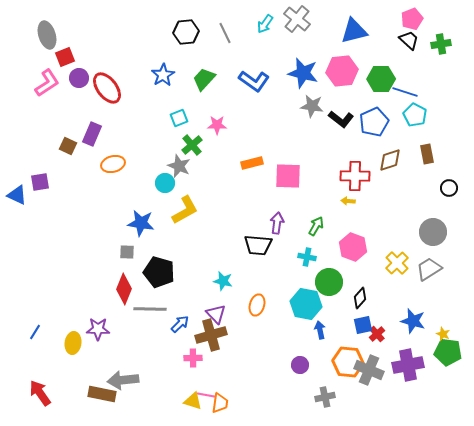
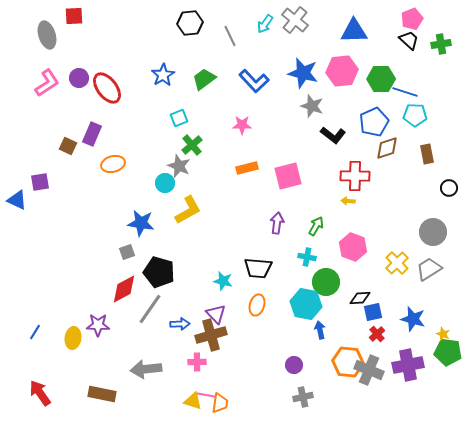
gray cross at (297, 19): moved 2 px left, 1 px down
blue triangle at (354, 31): rotated 12 degrees clockwise
black hexagon at (186, 32): moved 4 px right, 9 px up
gray line at (225, 33): moved 5 px right, 3 px down
red square at (65, 57): moved 9 px right, 41 px up; rotated 18 degrees clockwise
green trapezoid at (204, 79): rotated 10 degrees clockwise
blue L-shape at (254, 81): rotated 12 degrees clockwise
gray star at (312, 106): rotated 10 degrees clockwise
cyan pentagon at (415, 115): rotated 25 degrees counterclockwise
black L-shape at (341, 119): moved 8 px left, 16 px down
pink star at (217, 125): moved 25 px right
brown diamond at (390, 160): moved 3 px left, 12 px up
orange rectangle at (252, 163): moved 5 px left, 5 px down
pink square at (288, 176): rotated 16 degrees counterclockwise
blue triangle at (17, 195): moved 5 px down
yellow L-shape at (185, 210): moved 3 px right
black trapezoid at (258, 245): moved 23 px down
gray square at (127, 252): rotated 21 degrees counterclockwise
green circle at (329, 282): moved 3 px left
red diamond at (124, 289): rotated 40 degrees clockwise
black diamond at (360, 298): rotated 45 degrees clockwise
gray line at (150, 309): rotated 56 degrees counterclockwise
blue star at (413, 321): moved 2 px up
blue arrow at (180, 324): rotated 42 degrees clockwise
blue square at (363, 325): moved 10 px right, 13 px up
purple star at (98, 329): moved 4 px up
yellow ellipse at (73, 343): moved 5 px up
pink cross at (193, 358): moved 4 px right, 4 px down
purple circle at (300, 365): moved 6 px left
gray arrow at (123, 380): moved 23 px right, 11 px up
gray cross at (325, 397): moved 22 px left
